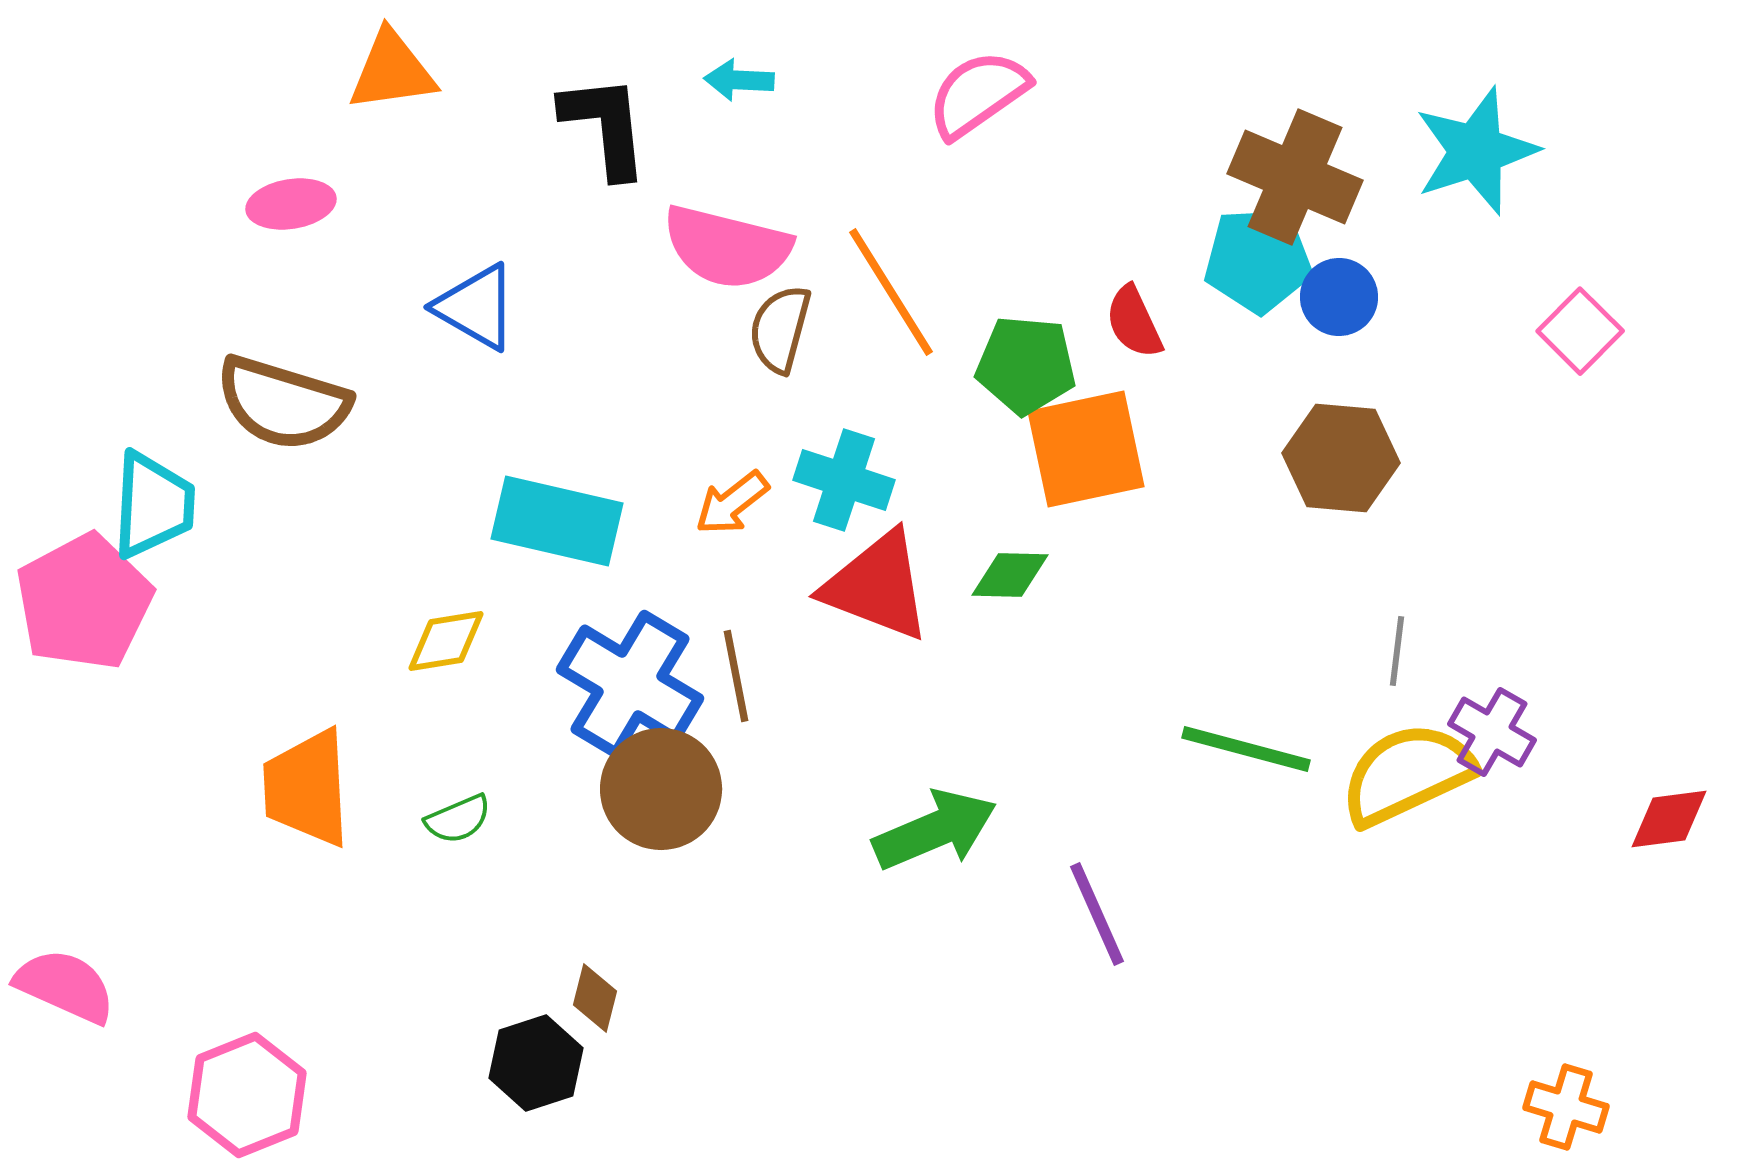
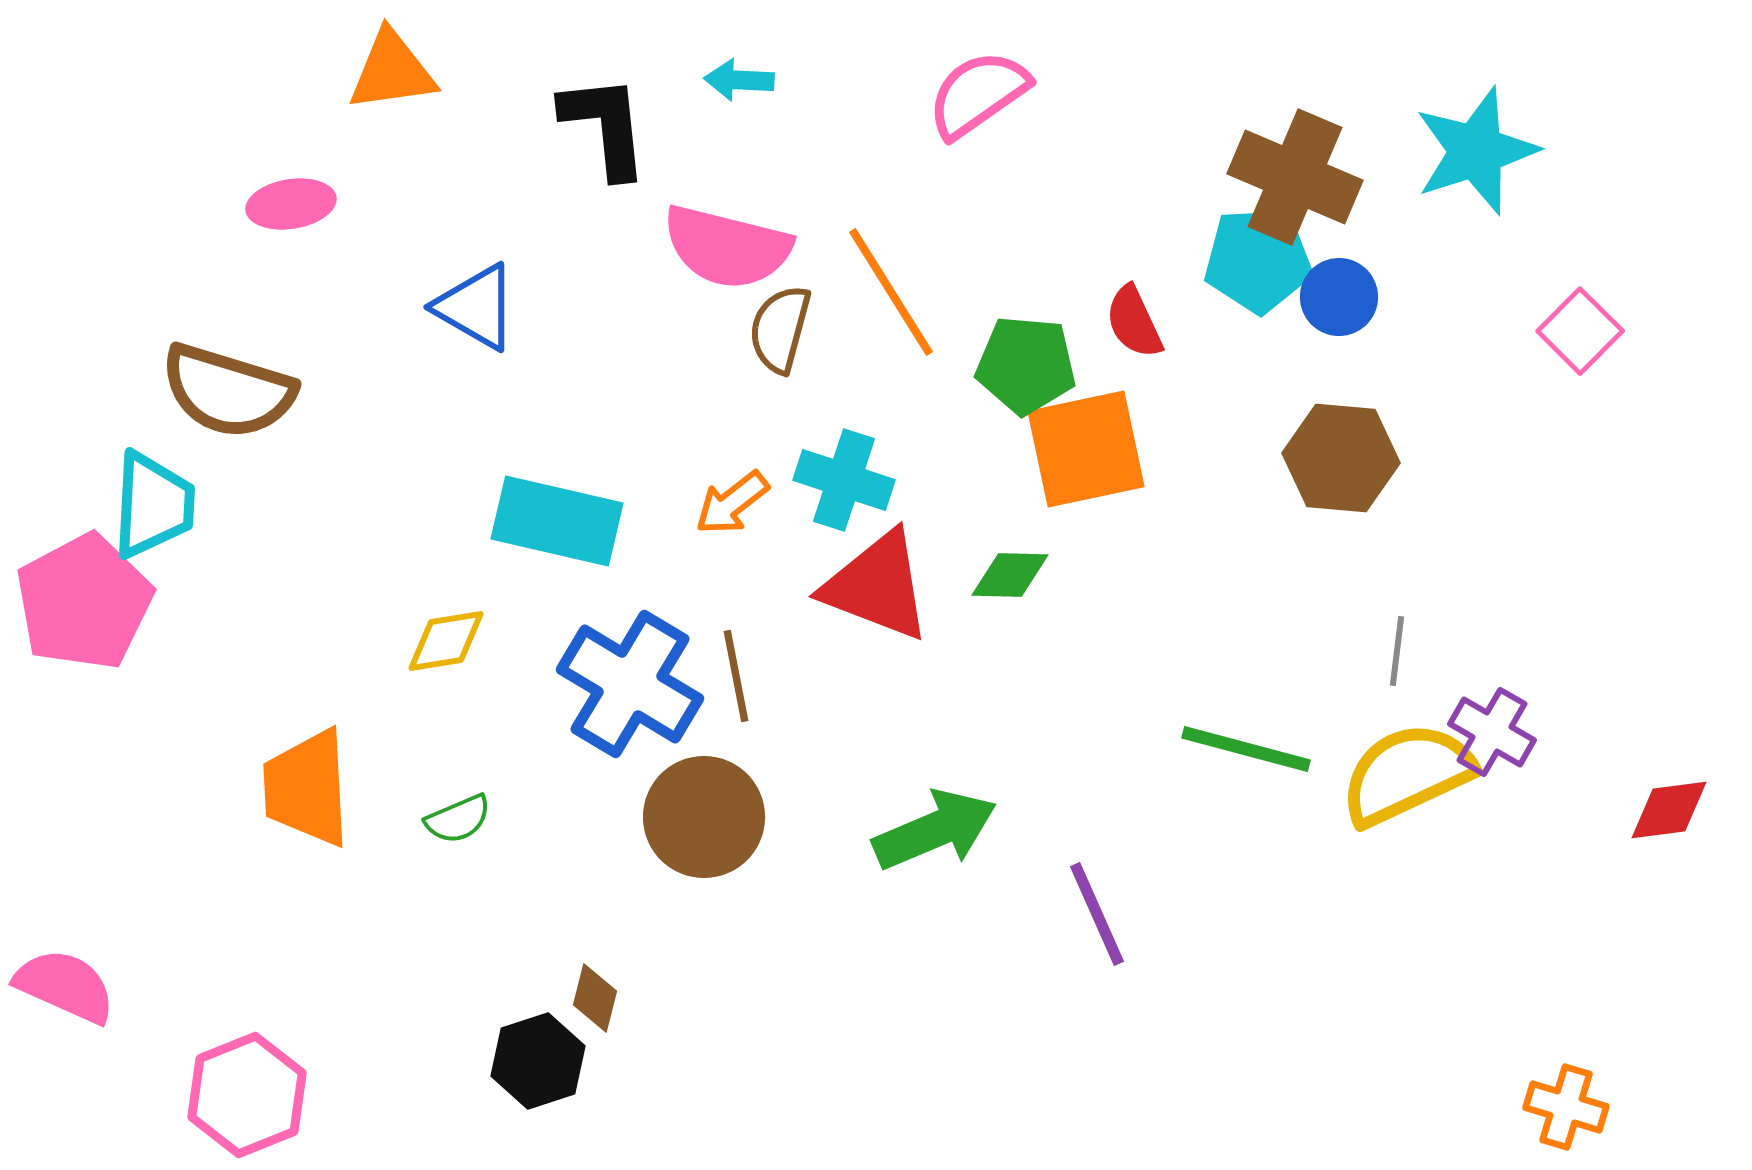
brown semicircle at (283, 403): moved 55 px left, 12 px up
brown circle at (661, 789): moved 43 px right, 28 px down
red diamond at (1669, 819): moved 9 px up
black hexagon at (536, 1063): moved 2 px right, 2 px up
